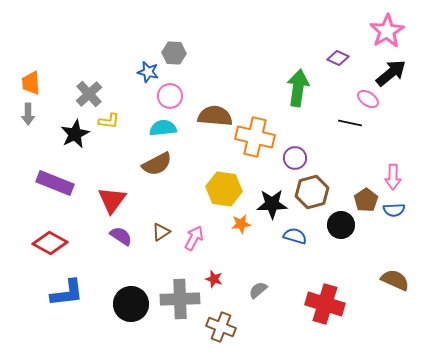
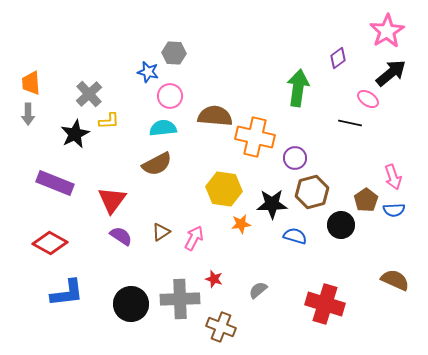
purple diamond at (338, 58): rotated 60 degrees counterclockwise
yellow L-shape at (109, 121): rotated 10 degrees counterclockwise
pink arrow at (393, 177): rotated 20 degrees counterclockwise
